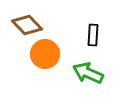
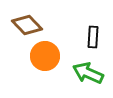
black rectangle: moved 2 px down
orange circle: moved 2 px down
